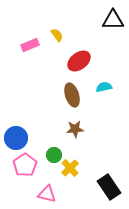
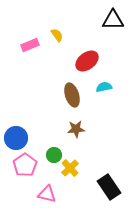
red ellipse: moved 8 px right
brown star: moved 1 px right
